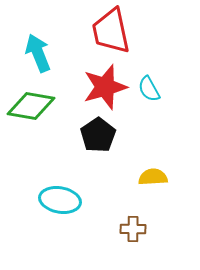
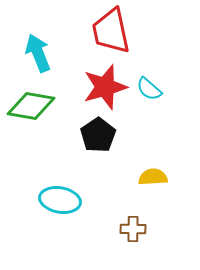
cyan semicircle: rotated 20 degrees counterclockwise
